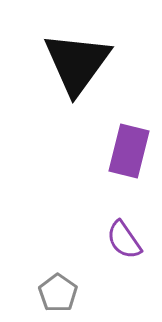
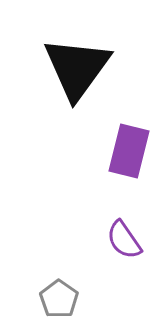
black triangle: moved 5 px down
gray pentagon: moved 1 px right, 6 px down
